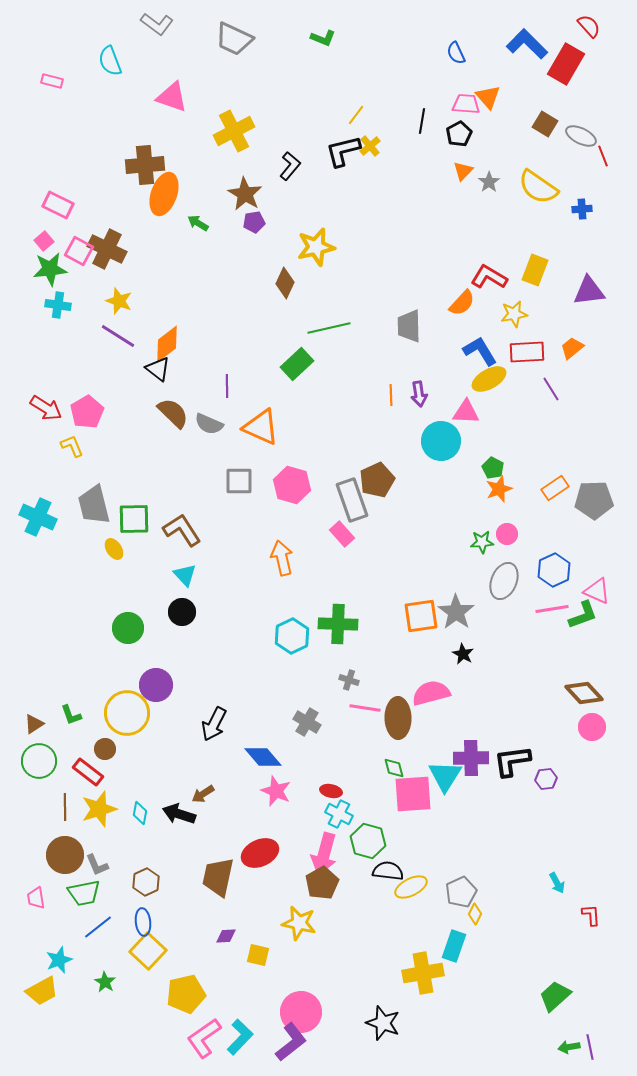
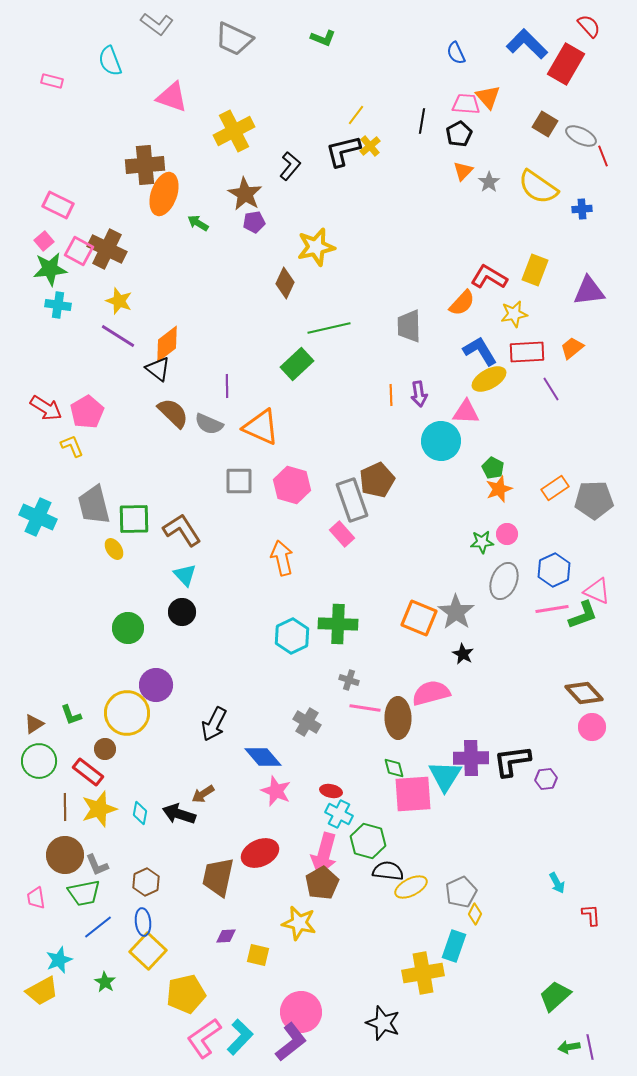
orange square at (421, 616): moved 2 px left, 2 px down; rotated 30 degrees clockwise
